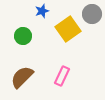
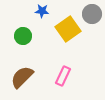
blue star: rotated 24 degrees clockwise
pink rectangle: moved 1 px right
